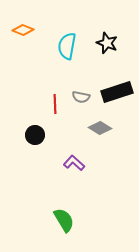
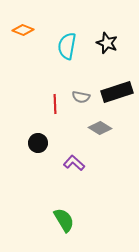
black circle: moved 3 px right, 8 px down
